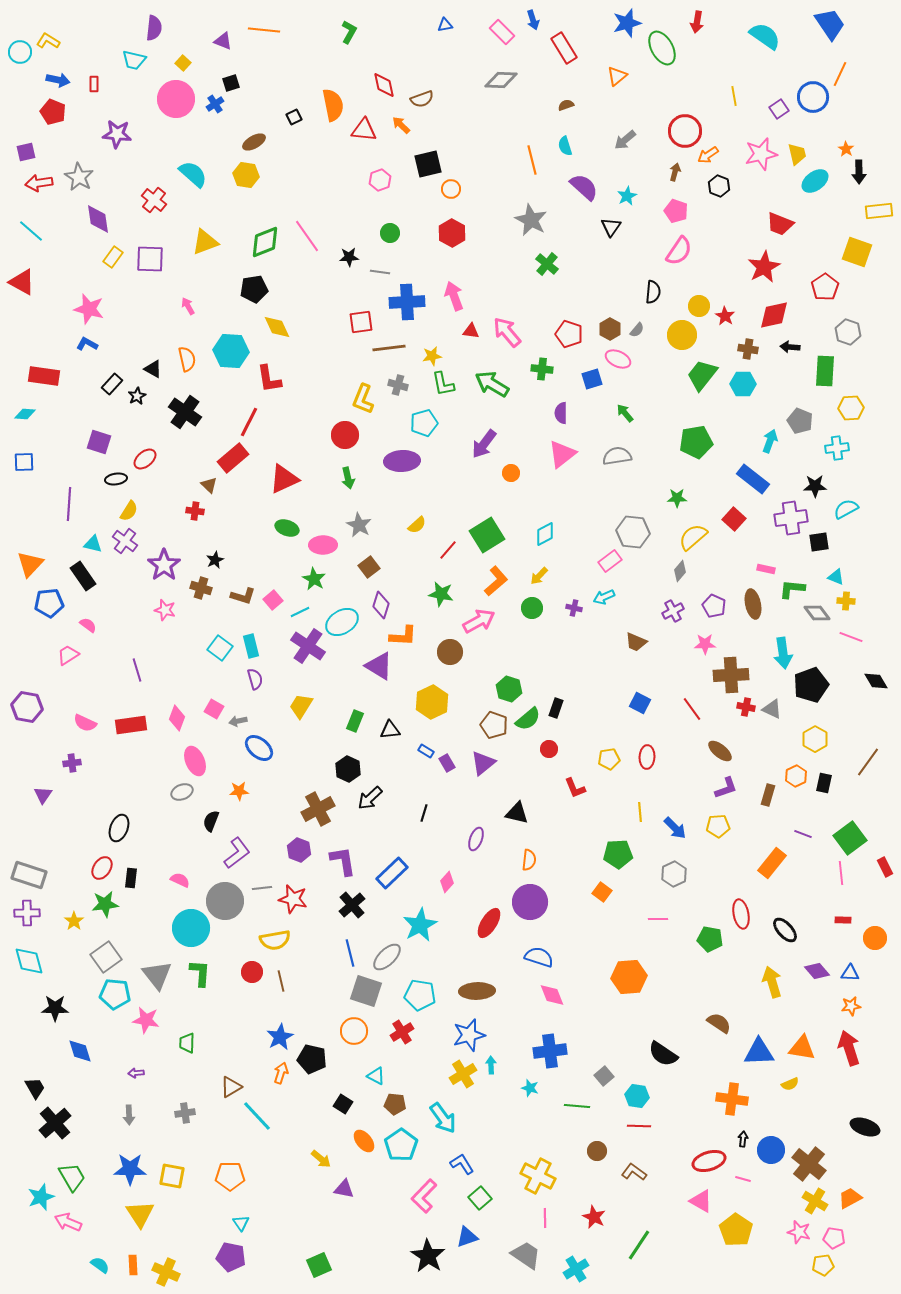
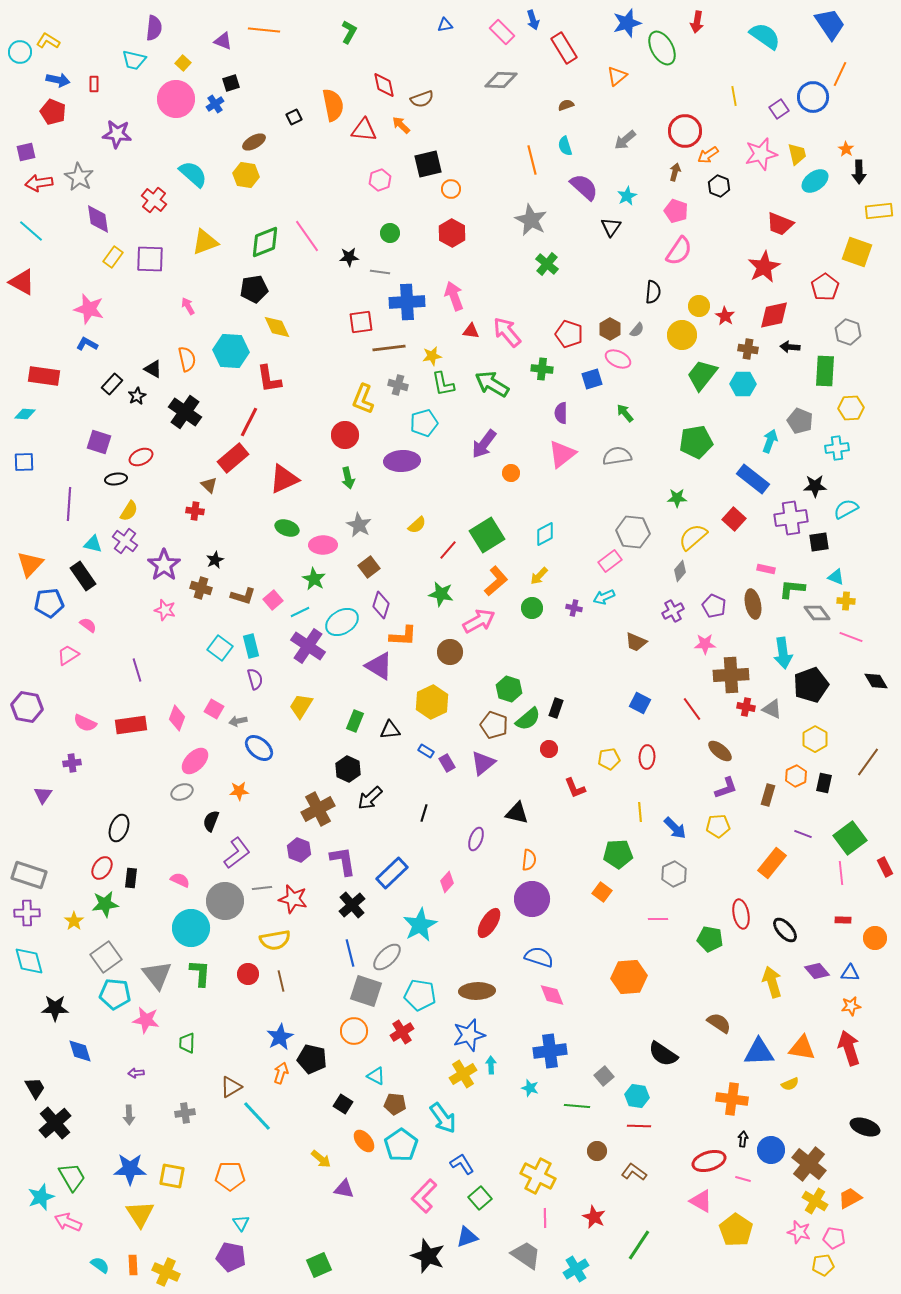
red ellipse at (145, 459): moved 4 px left, 2 px up; rotated 15 degrees clockwise
pink ellipse at (195, 761): rotated 68 degrees clockwise
purple circle at (530, 902): moved 2 px right, 3 px up
red circle at (252, 972): moved 4 px left, 2 px down
black star at (428, 1256): rotated 12 degrees counterclockwise
